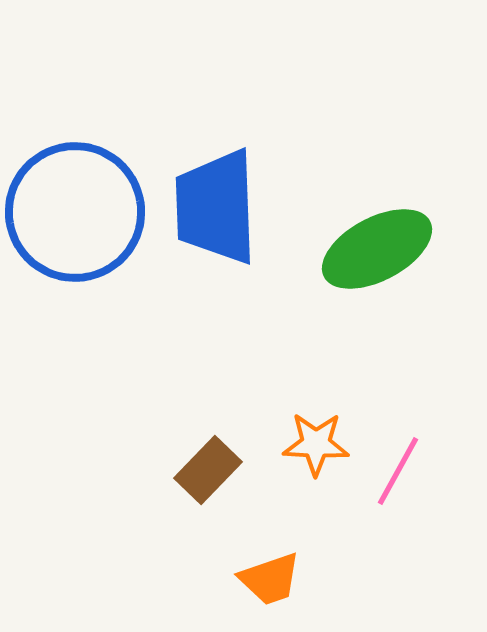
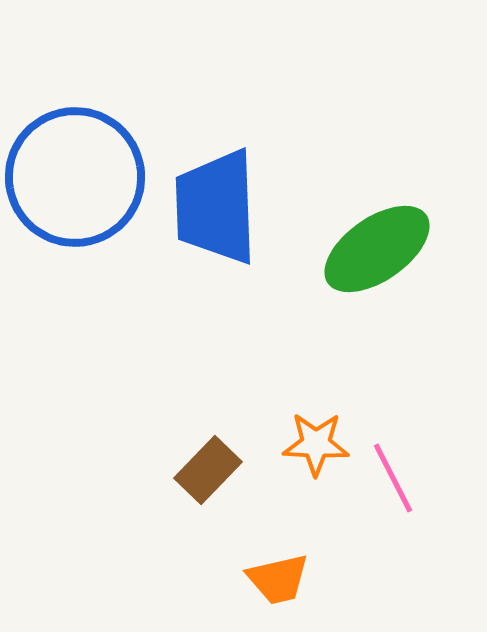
blue circle: moved 35 px up
green ellipse: rotated 7 degrees counterclockwise
pink line: moved 5 px left, 7 px down; rotated 56 degrees counterclockwise
orange trapezoid: moved 8 px right; rotated 6 degrees clockwise
